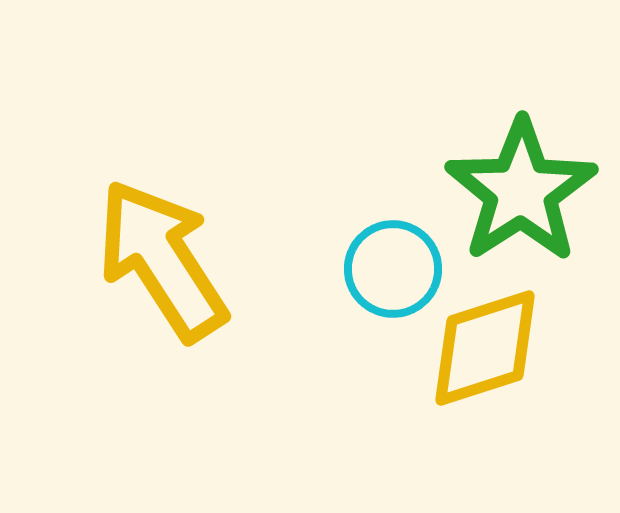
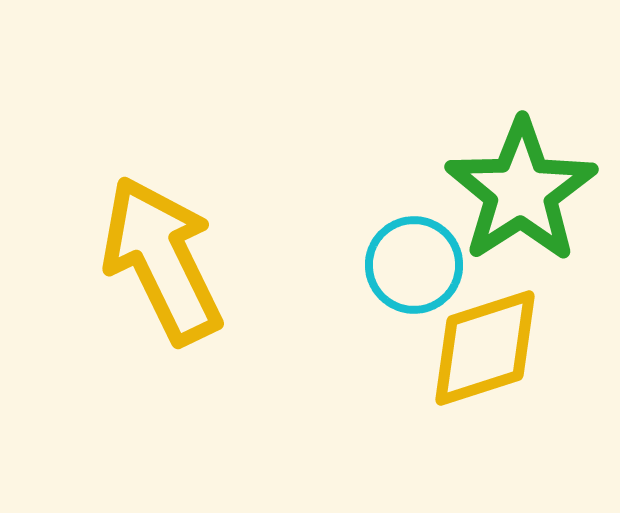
yellow arrow: rotated 7 degrees clockwise
cyan circle: moved 21 px right, 4 px up
